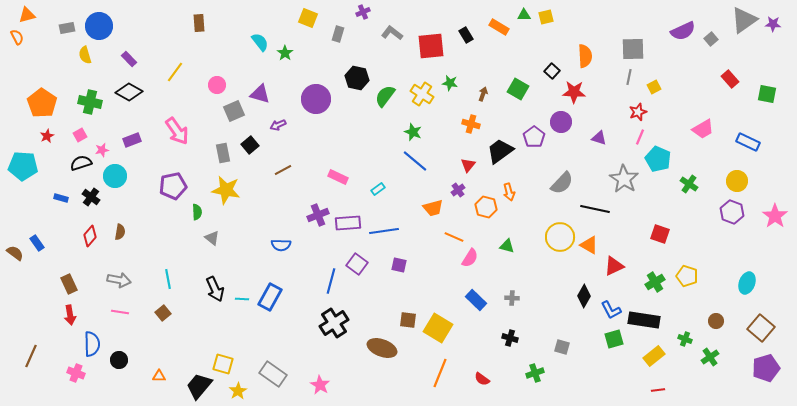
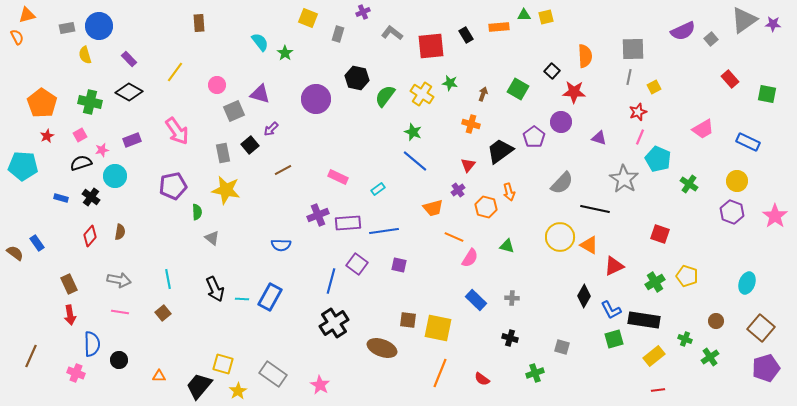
orange rectangle at (499, 27): rotated 36 degrees counterclockwise
purple arrow at (278, 125): moved 7 px left, 4 px down; rotated 21 degrees counterclockwise
yellow square at (438, 328): rotated 20 degrees counterclockwise
